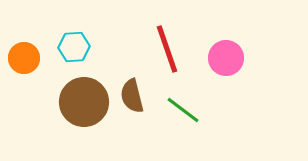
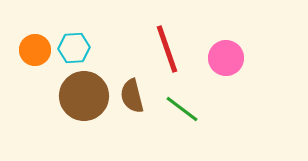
cyan hexagon: moved 1 px down
orange circle: moved 11 px right, 8 px up
brown circle: moved 6 px up
green line: moved 1 px left, 1 px up
